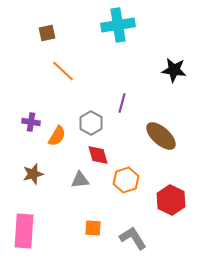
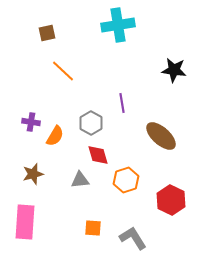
purple line: rotated 24 degrees counterclockwise
orange semicircle: moved 2 px left
pink rectangle: moved 1 px right, 9 px up
